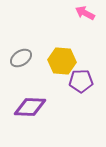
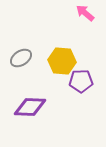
pink arrow: rotated 12 degrees clockwise
